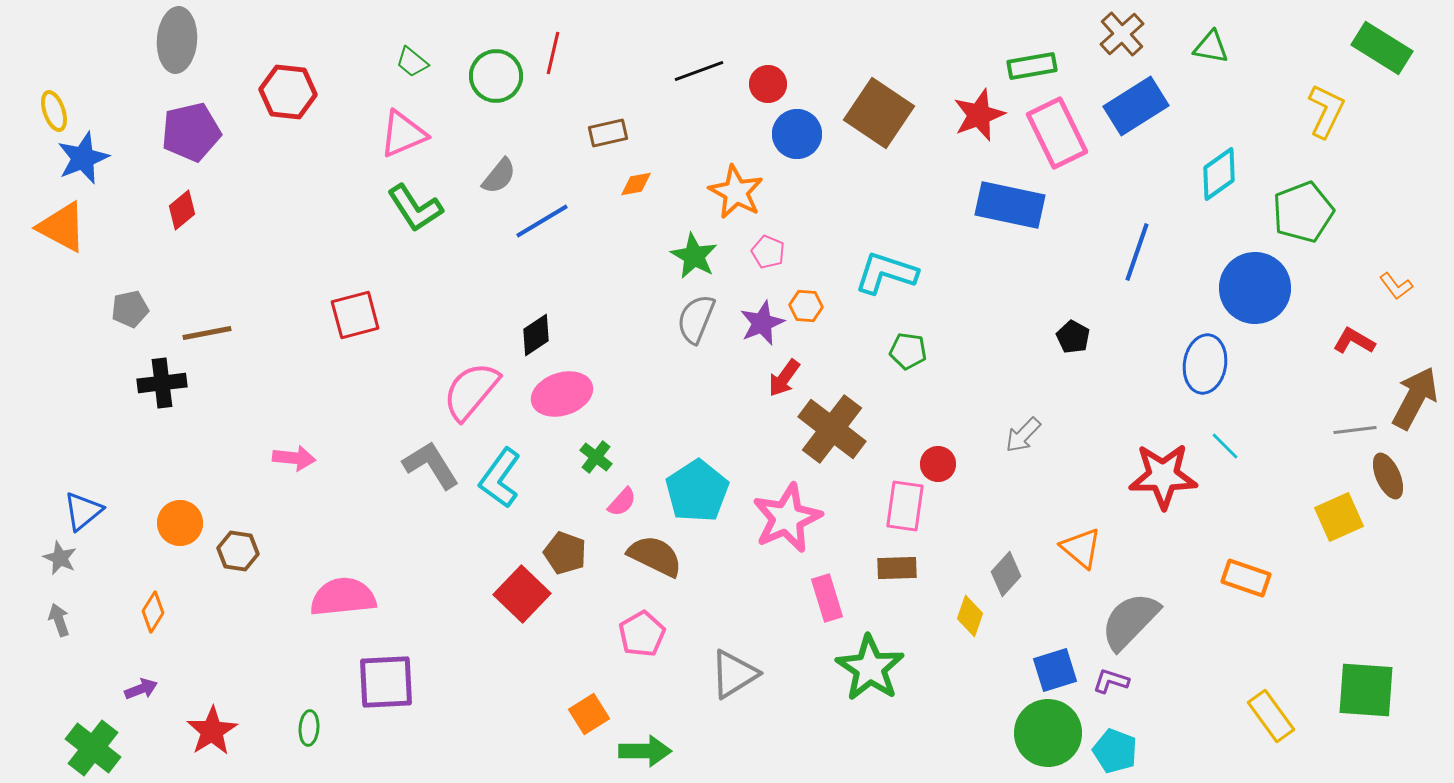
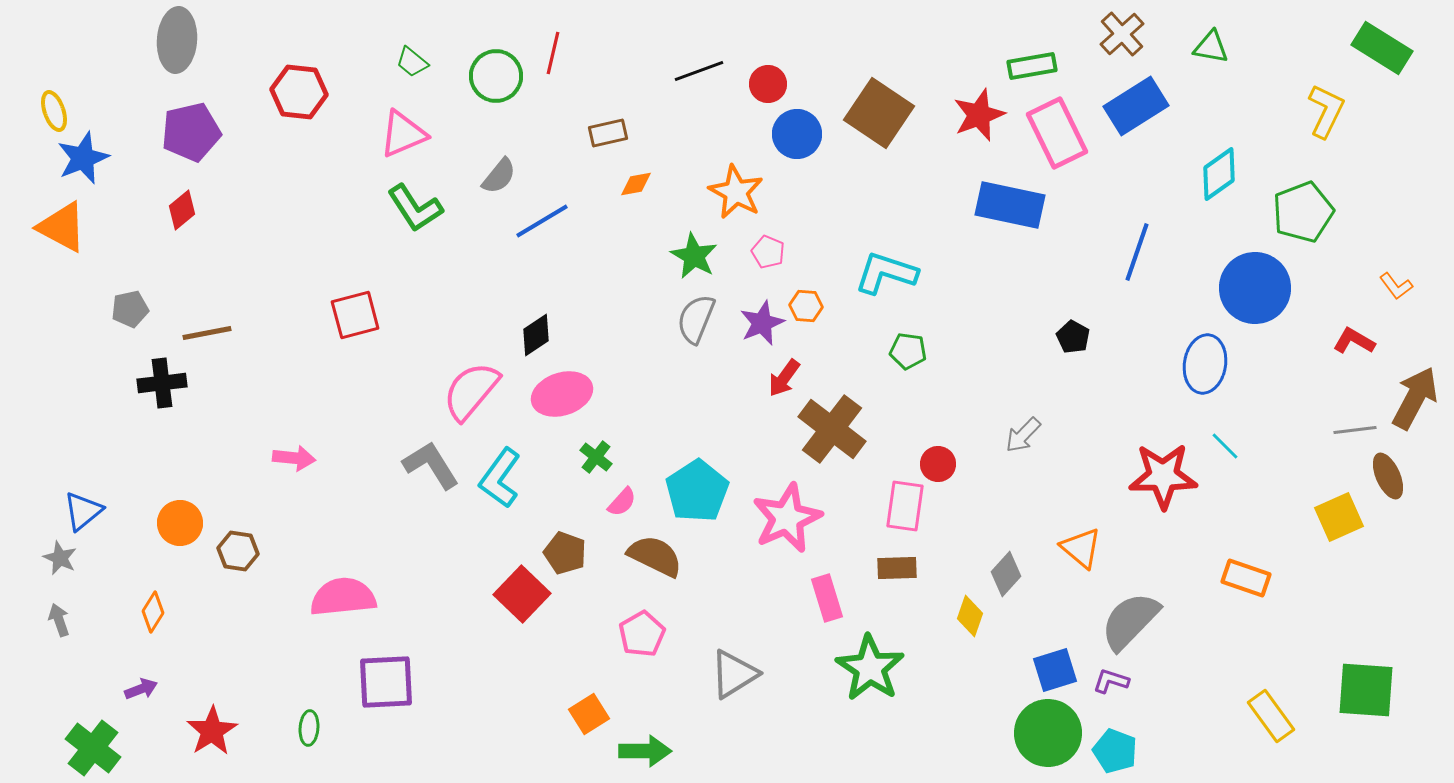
red hexagon at (288, 92): moved 11 px right
